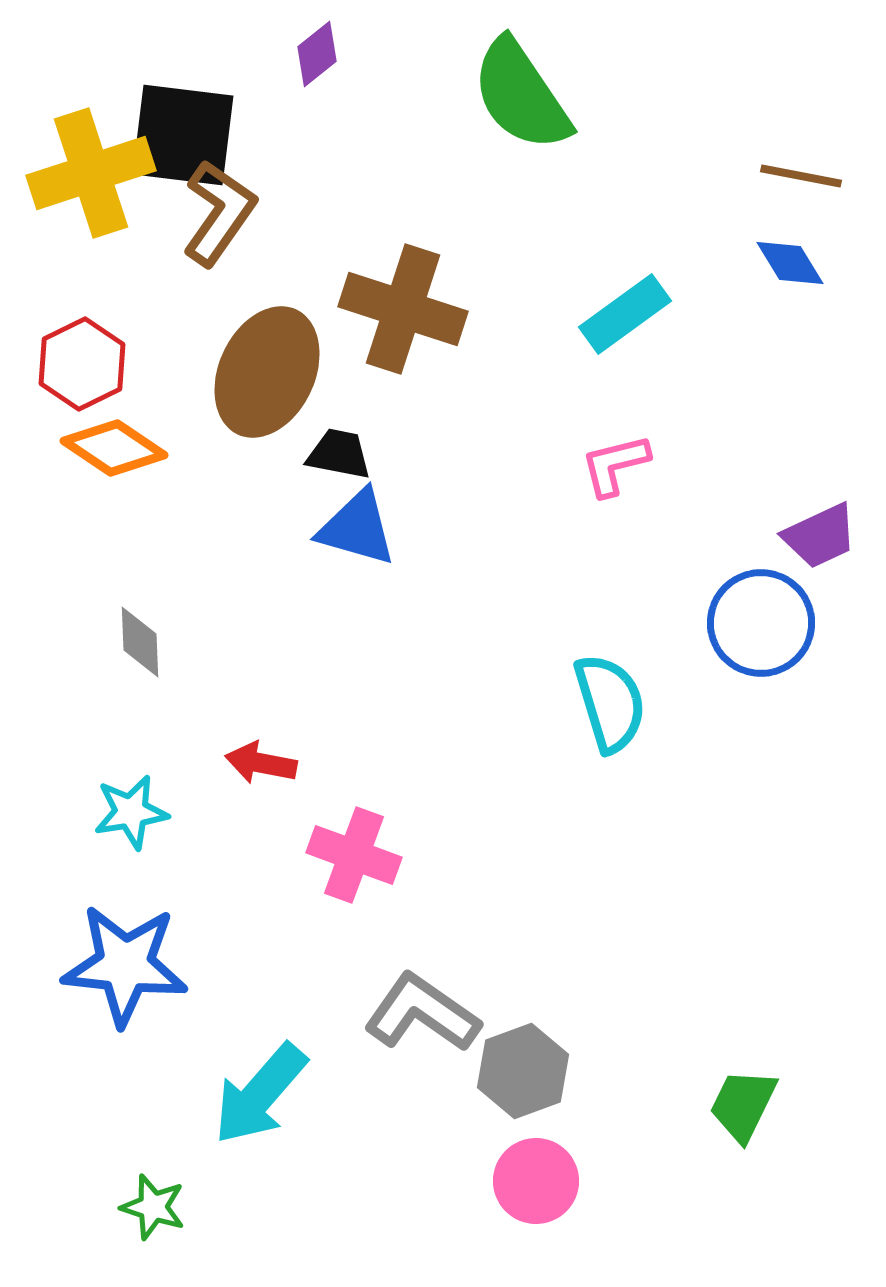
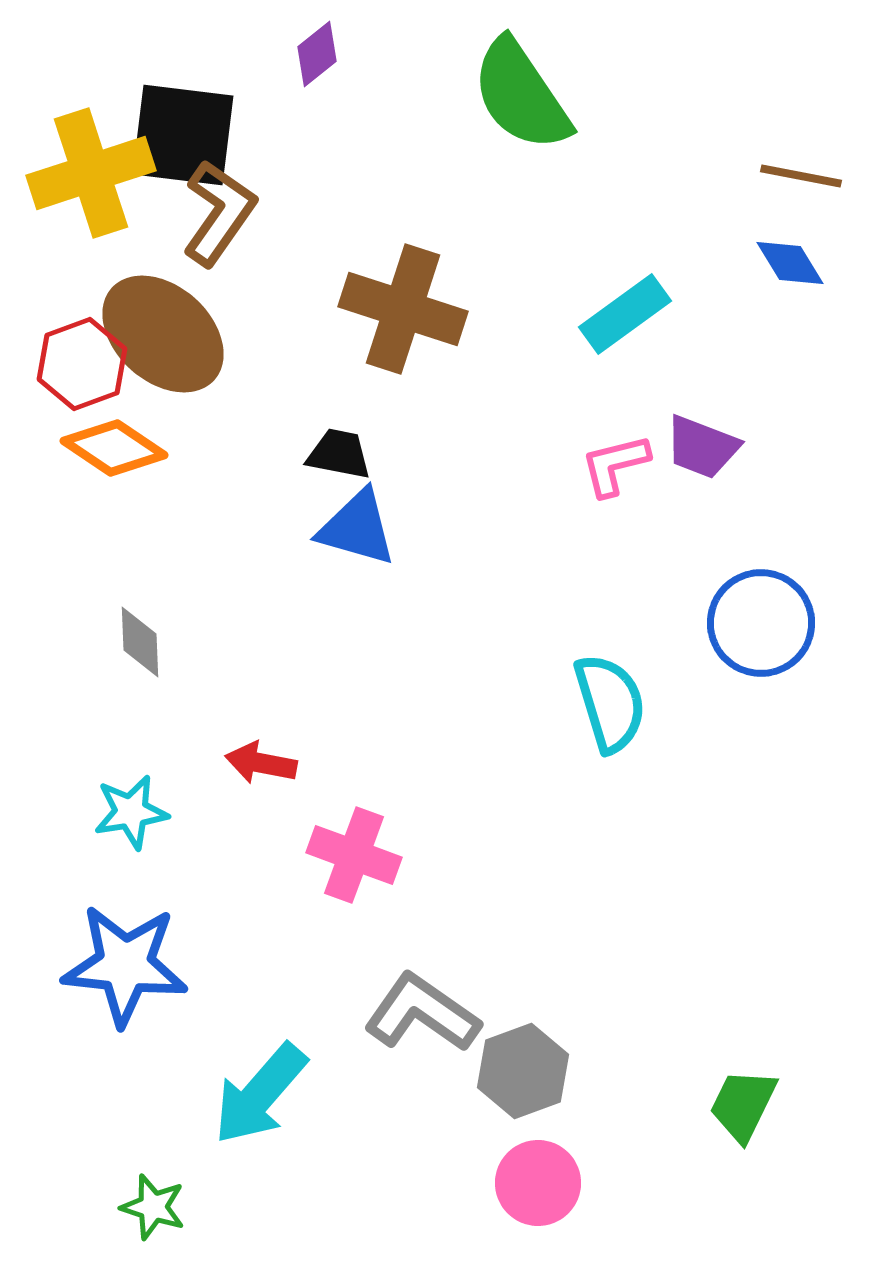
red hexagon: rotated 6 degrees clockwise
brown ellipse: moved 104 px left, 38 px up; rotated 73 degrees counterclockwise
purple trapezoid: moved 118 px left, 89 px up; rotated 46 degrees clockwise
pink circle: moved 2 px right, 2 px down
